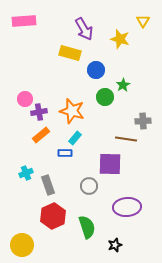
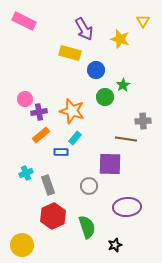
pink rectangle: rotated 30 degrees clockwise
blue rectangle: moved 4 px left, 1 px up
